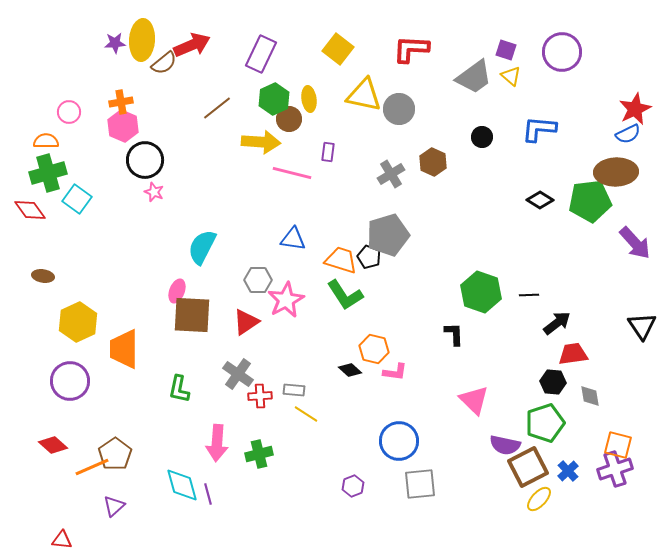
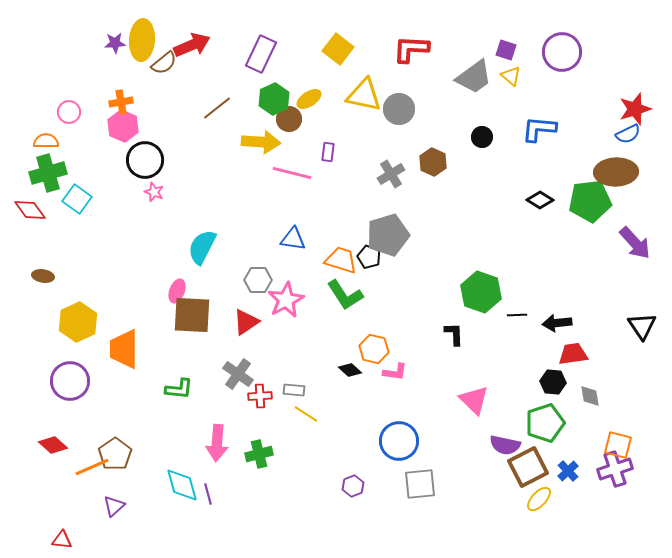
yellow ellipse at (309, 99): rotated 65 degrees clockwise
red star at (635, 109): rotated 8 degrees clockwise
black line at (529, 295): moved 12 px left, 20 px down
black arrow at (557, 323): rotated 148 degrees counterclockwise
green L-shape at (179, 389): rotated 96 degrees counterclockwise
